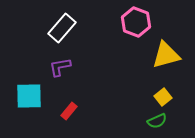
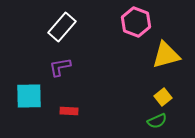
white rectangle: moved 1 px up
red rectangle: rotated 54 degrees clockwise
